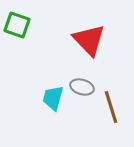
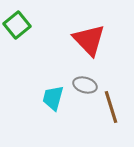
green square: rotated 32 degrees clockwise
gray ellipse: moved 3 px right, 2 px up
